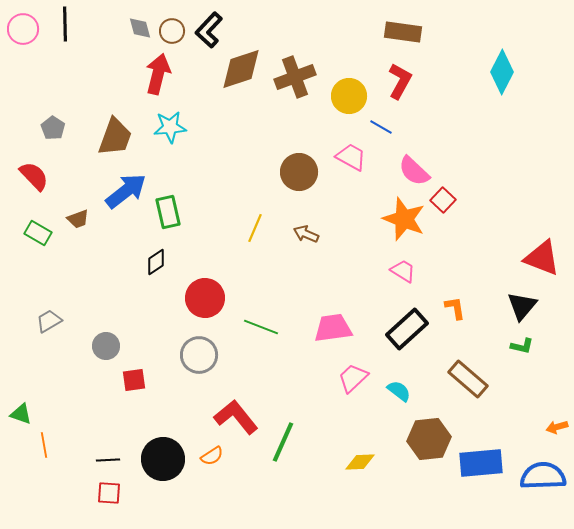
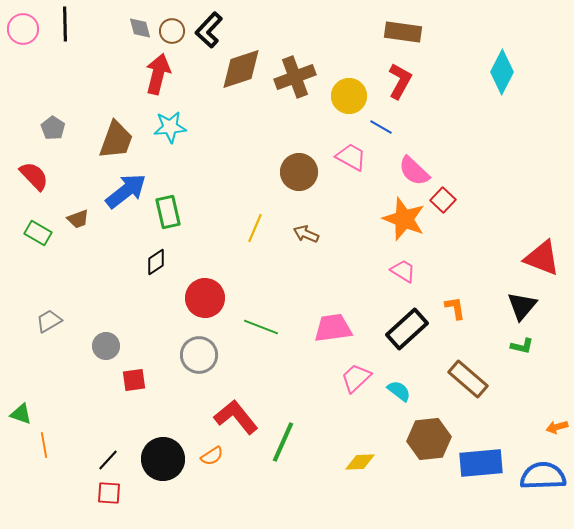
brown trapezoid at (115, 137): moved 1 px right, 3 px down
pink trapezoid at (353, 378): moved 3 px right
black line at (108, 460): rotated 45 degrees counterclockwise
